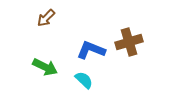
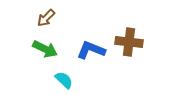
brown cross: rotated 24 degrees clockwise
green arrow: moved 18 px up
cyan semicircle: moved 20 px left
